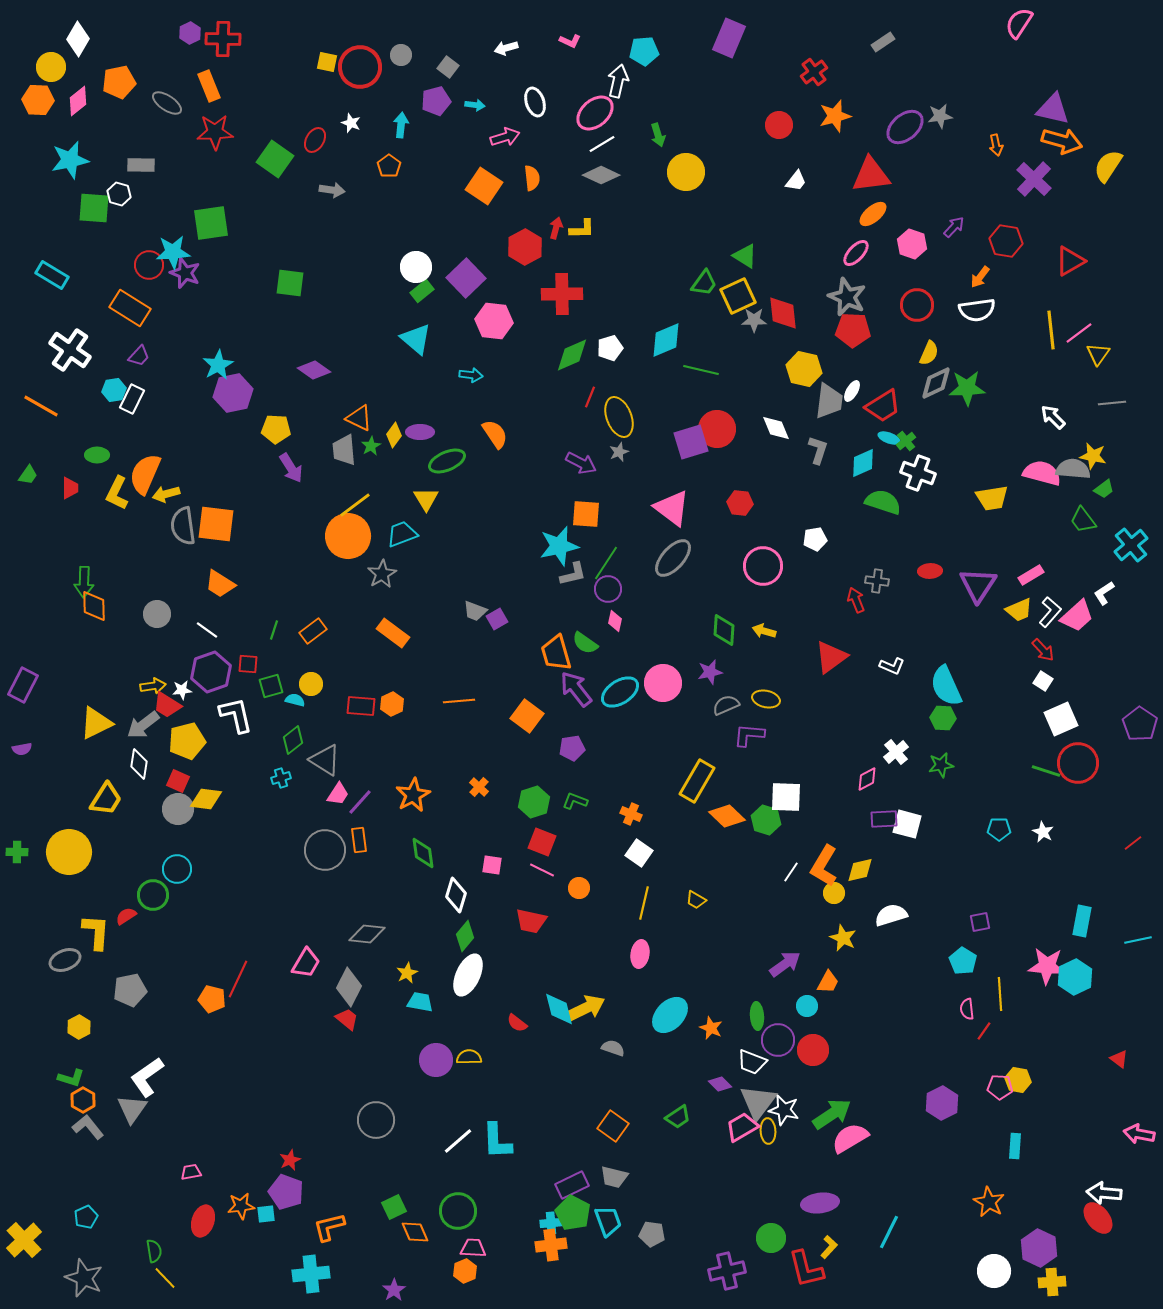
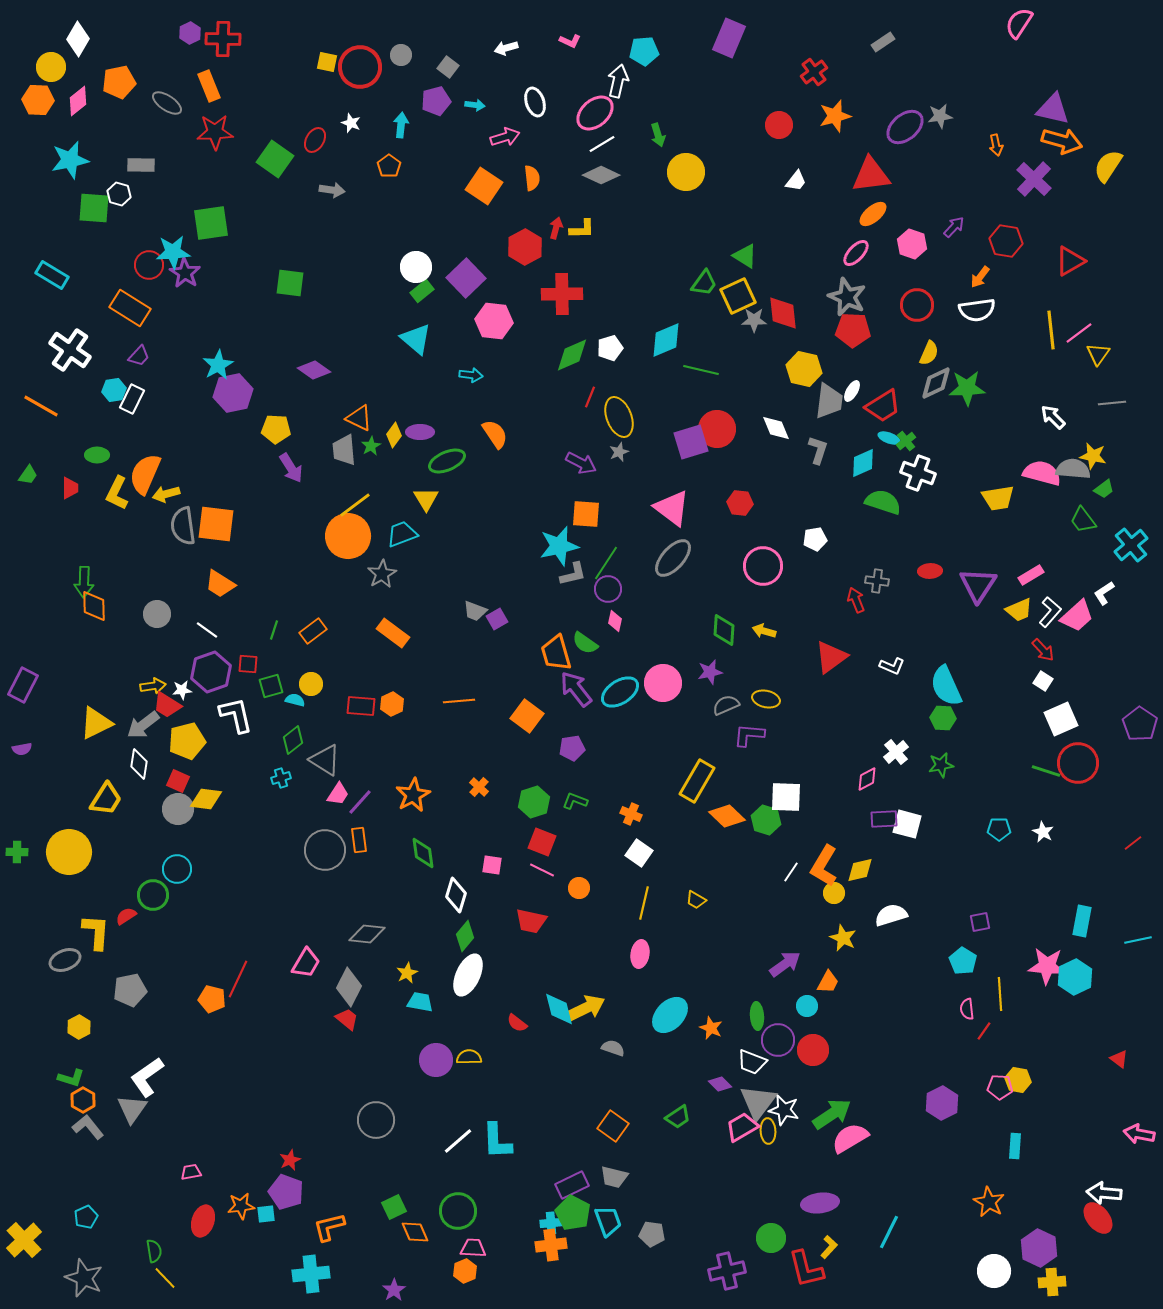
purple star at (185, 273): rotated 12 degrees clockwise
yellow trapezoid at (992, 498): moved 6 px right
